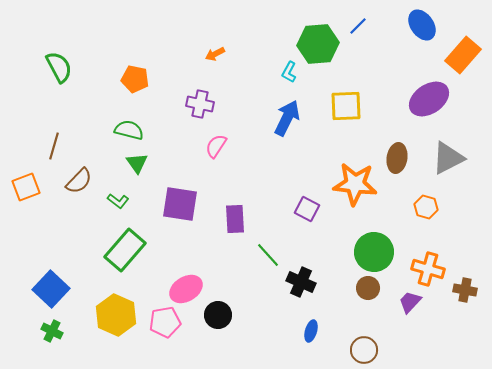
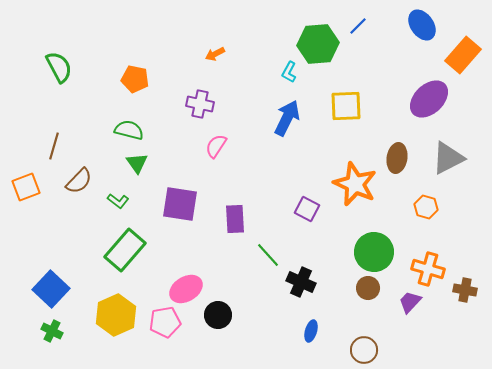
purple ellipse at (429, 99): rotated 9 degrees counterclockwise
orange star at (355, 184): rotated 18 degrees clockwise
yellow hexagon at (116, 315): rotated 12 degrees clockwise
